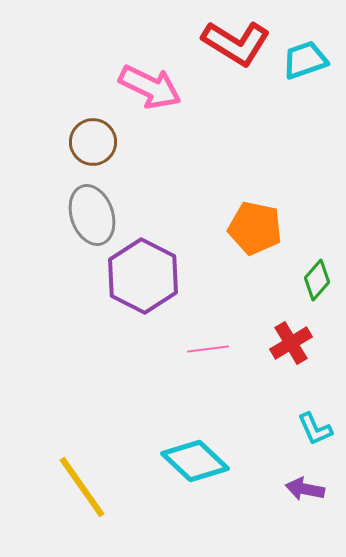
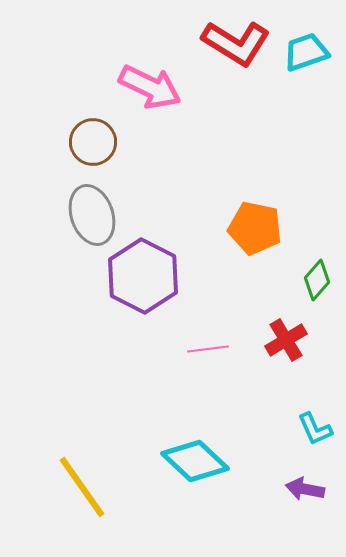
cyan trapezoid: moved 1 px right, 8 px up
red cross: moved 5 px left, 3 px up
